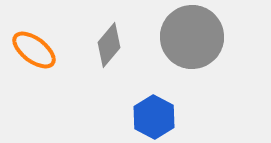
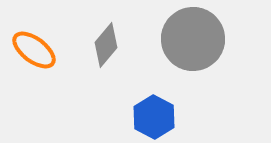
gray circle: moved 1 px right, 2 px down
gray diamond: moved 3 px left
